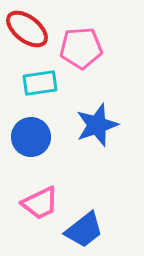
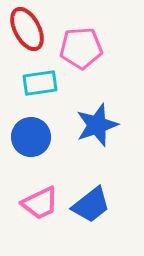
red ellipse: rotated 24 degrees clockwise
blue trapezoid: moved 7 px right, 25 px up
